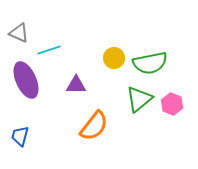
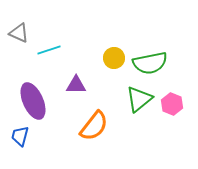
purple ellipse: moved 7 px right, 21 px down
